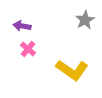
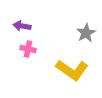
gray star: moved 1 px right, 13 px down
pink cross: rotated 28 degrees counterclockwise
